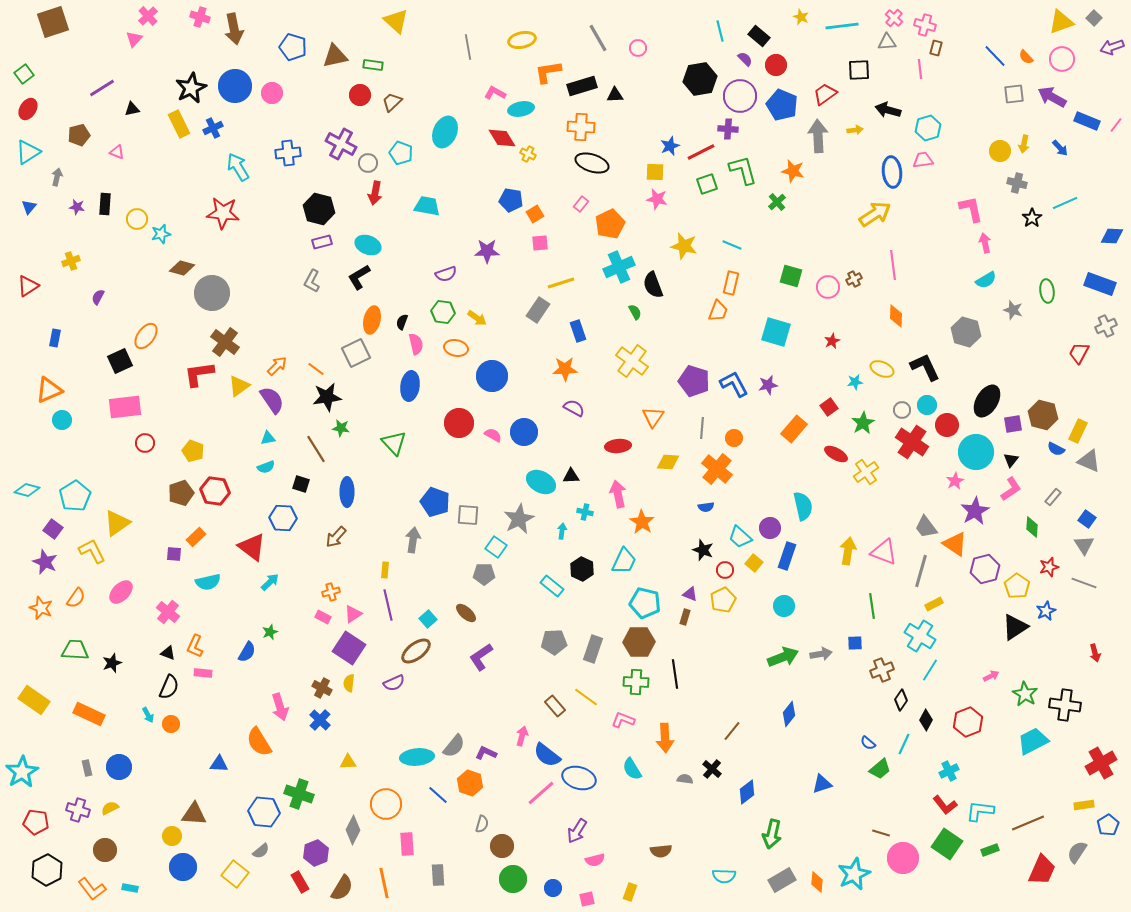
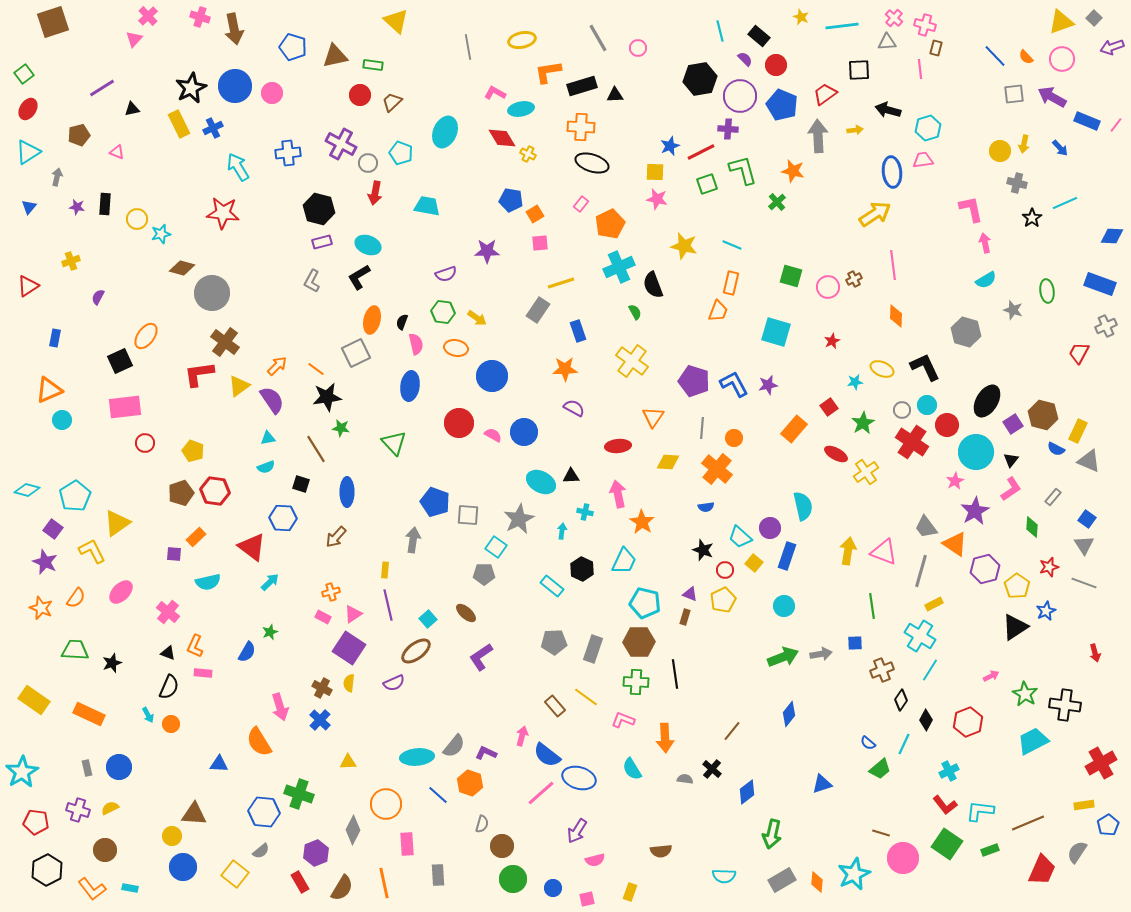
purple square at (1013, 424): rotated 24 degrees counterclockwise
